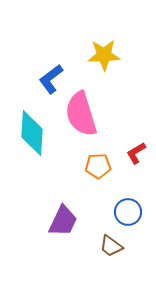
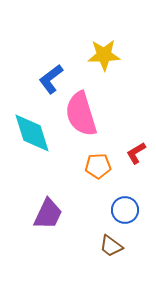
cyan diamond: rotated 21 degrees counterclockwise
blue circle: moved 3 px left, 2 px up
purple trapezoid: moved 15 px left, 7 px up
